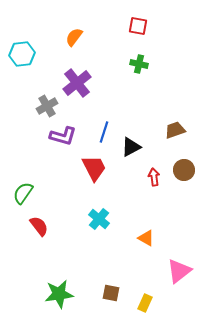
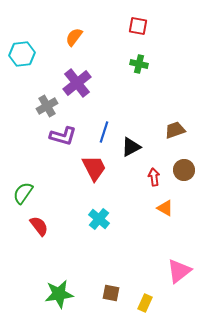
orange triangle: moved 19 px right, 30 px up
